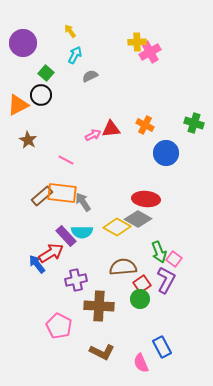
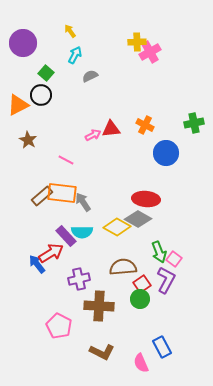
green cross: rotated 30 degrees counterclockwise
purple cross: moved 3 px right, 1 px up
